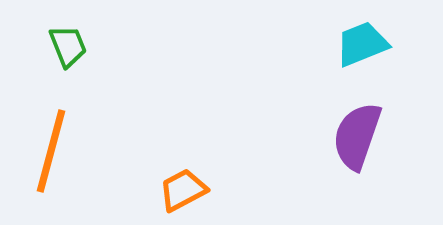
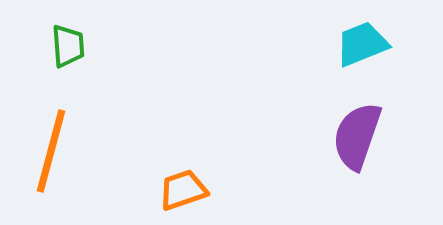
green trapezoid: rotated 18 degrees clockwise
orange trapezoid: rotated 9 degrees clockwise
